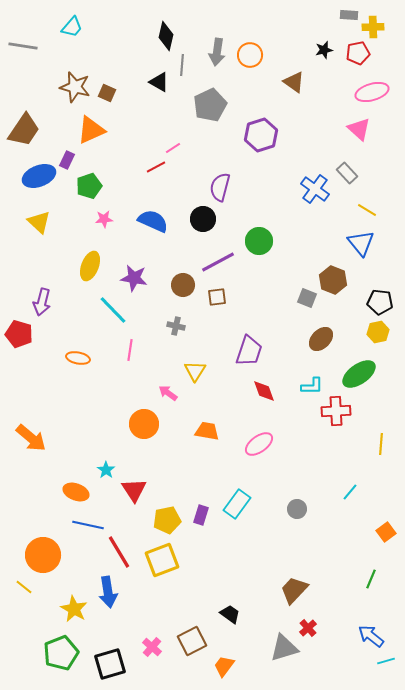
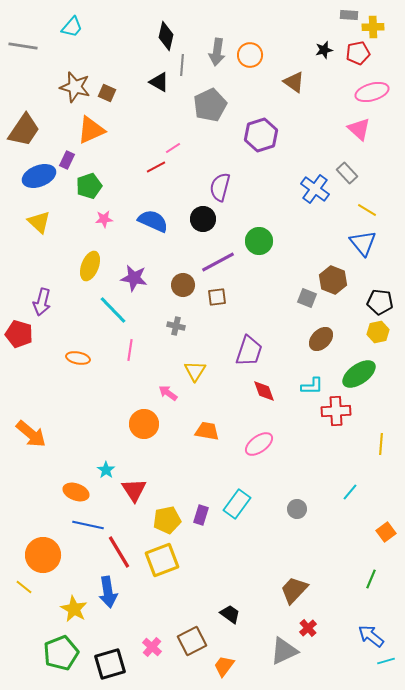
blue triangle at (361, 243): moved 2 px right
orange arrow at (31, 438): moved 4 px up
gray triangle at (284, 648): moved 3 px down; rotated 8 degrees counterclockwise
